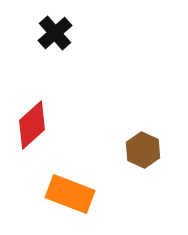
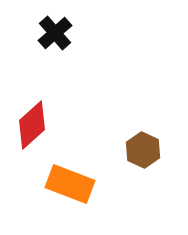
orange rectangle: moved 10 px up
